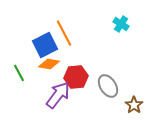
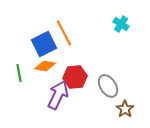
blue square: moved 1 px left, 1 px up
orange diamond: moved 4 px left, 2 px down
green line: rotated 18 degrees clockwise
red hexagon: moved 1 px left
purple arrow: rotated 12 degrees counterclockwise
brown star: moved 9 px left, 4 px down
